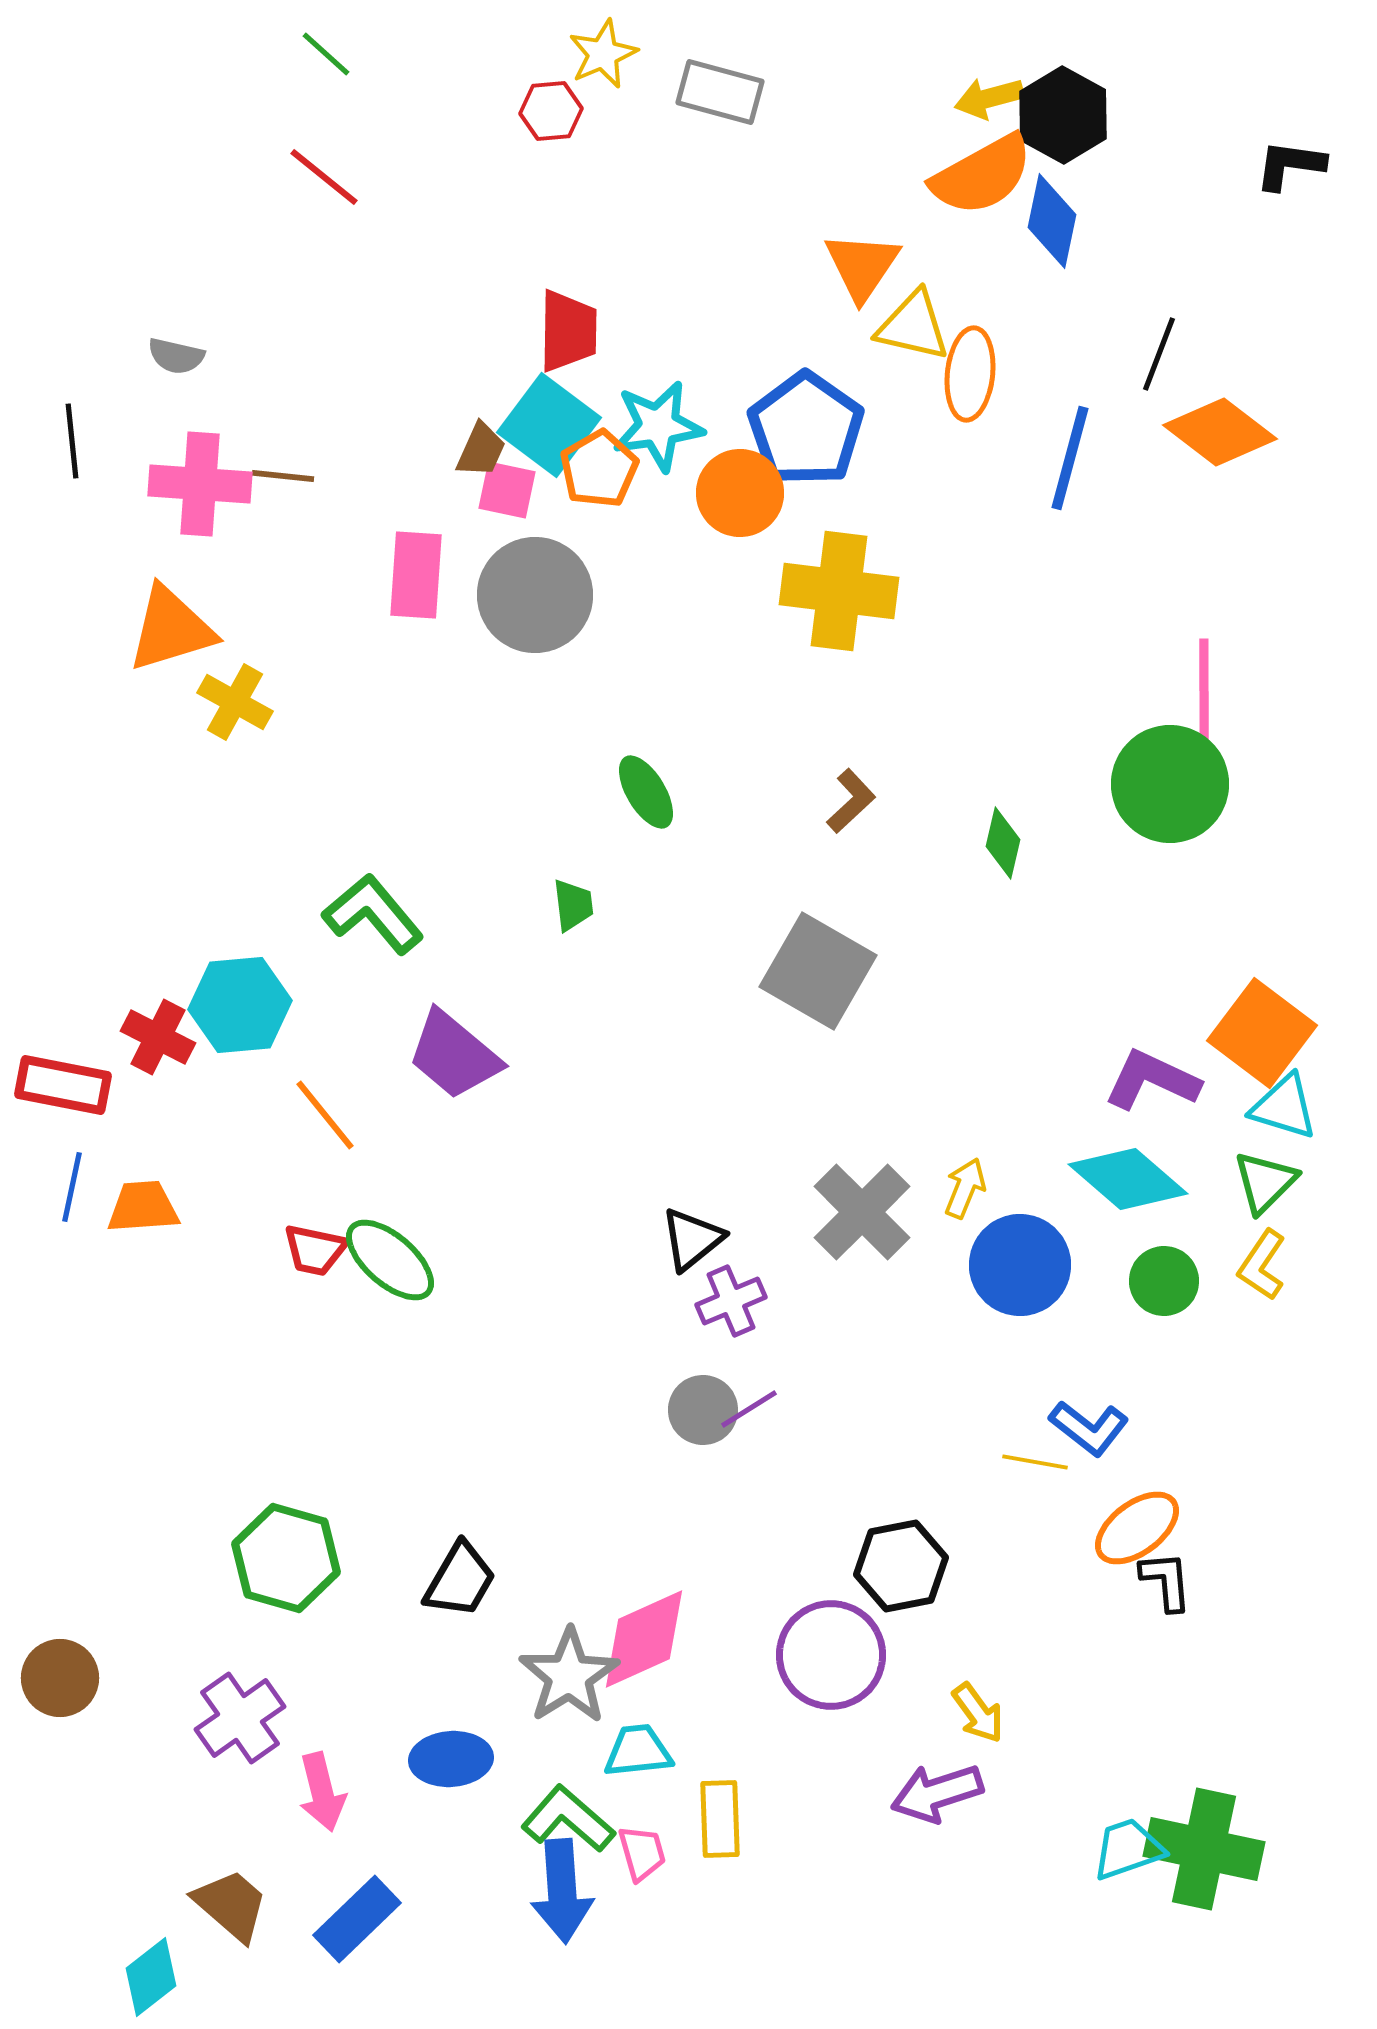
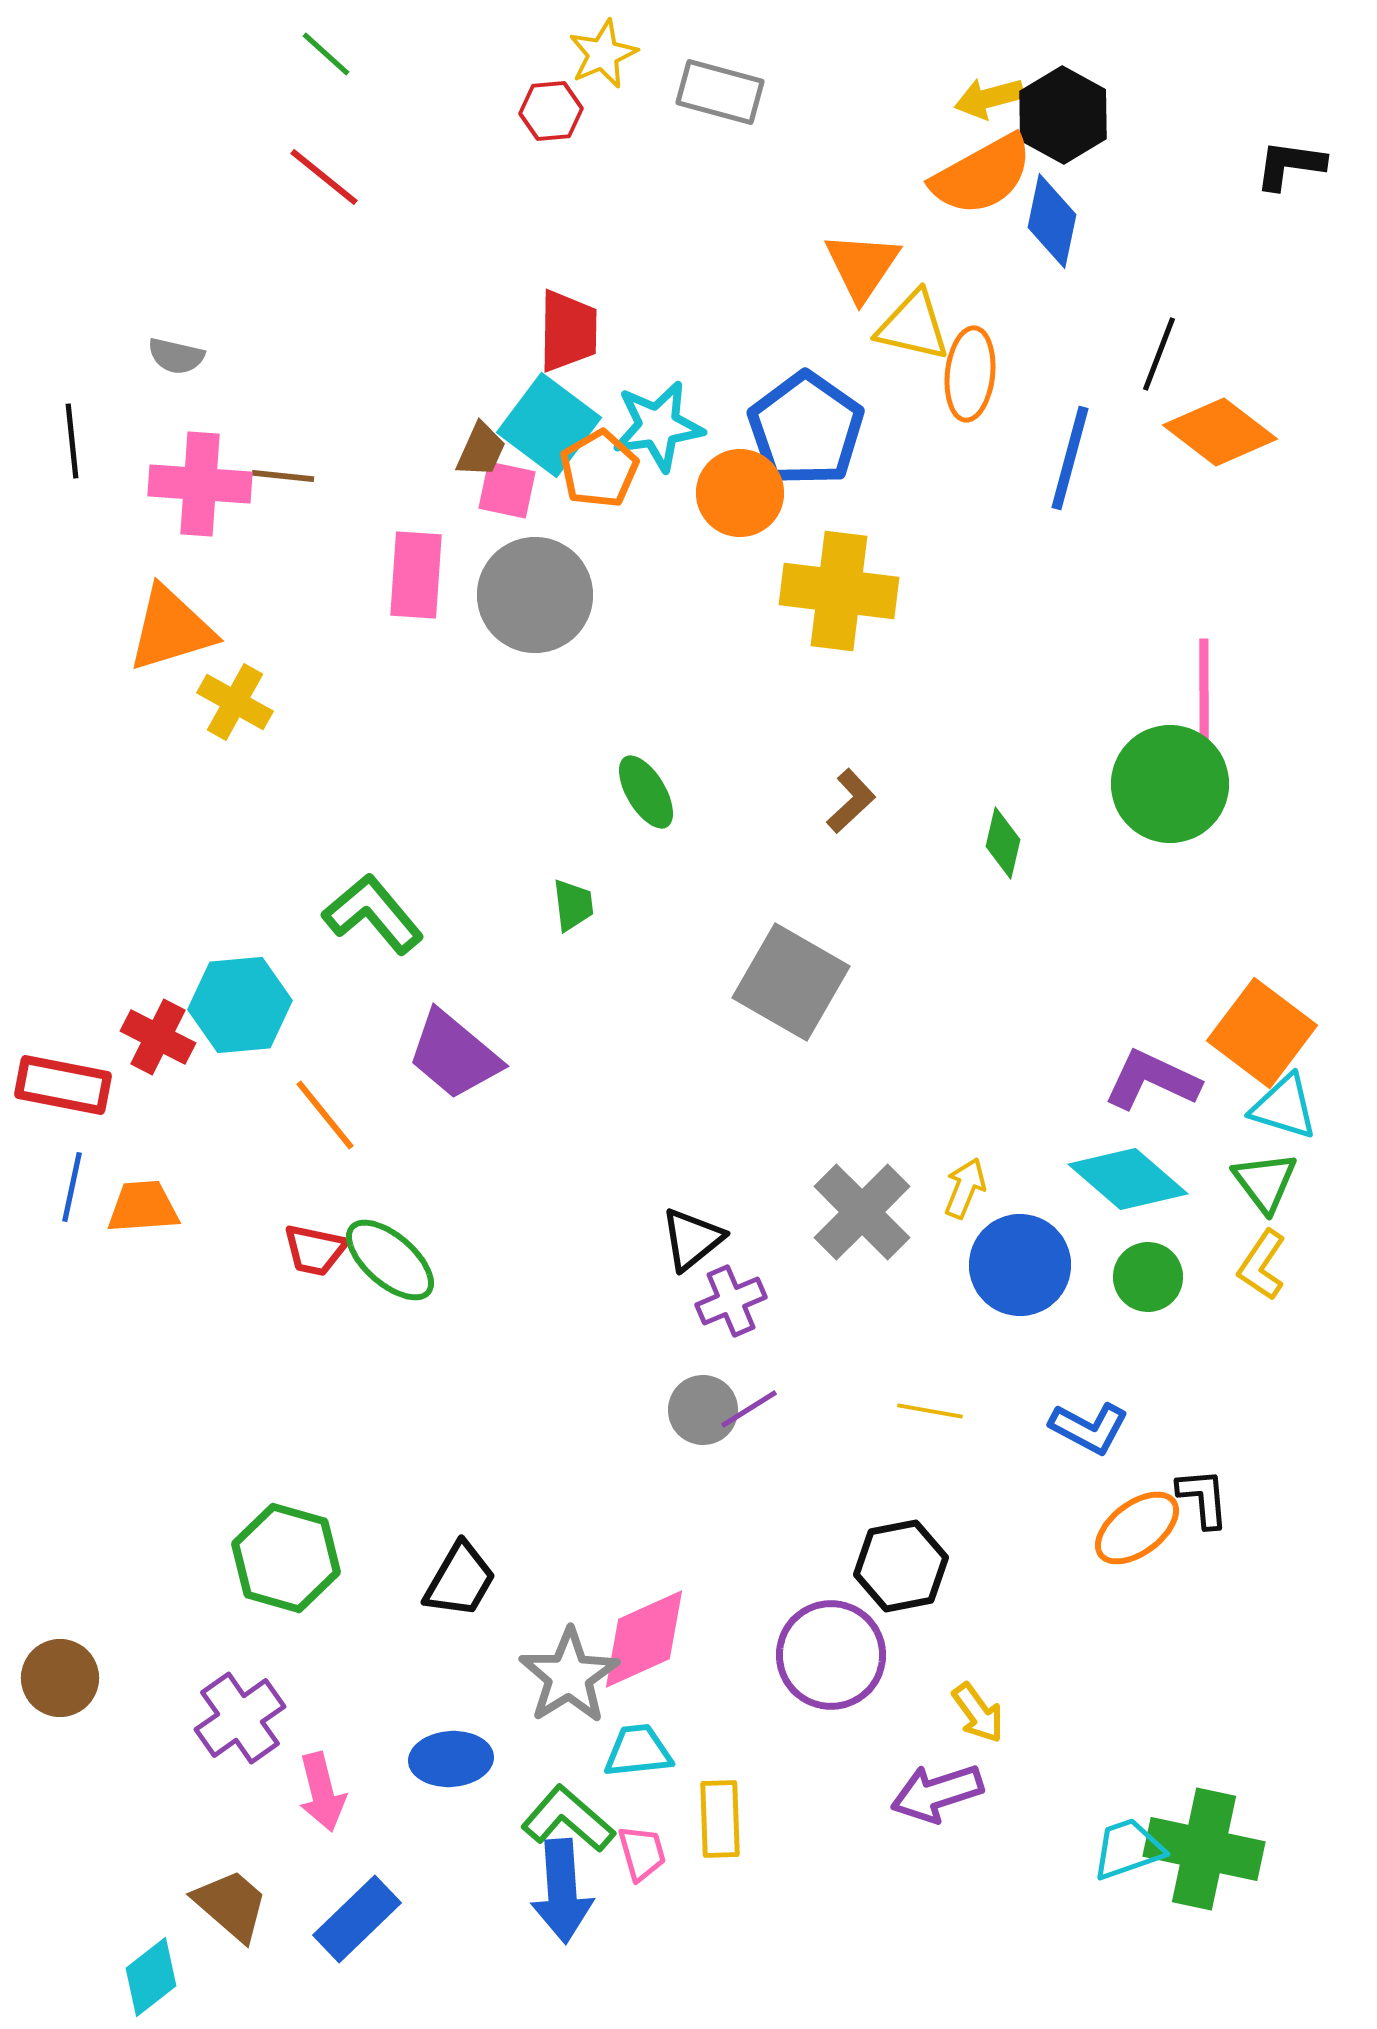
gray square at (818, 971): moved 27 px left, 11 px down
green triangle at (1265, 1182): rotated 22 degrees counterclockwise
green circle at (1164, 1281): moved 16 px left, 4 px up
blue L-shape at (1089, 1428): rotated 10 degrees counterclockwise
yellow line at (1035, 1462): moved 105 px left, 51 px up
black L-shape at (1166, 1581): moved 37 px right, 83 px up
